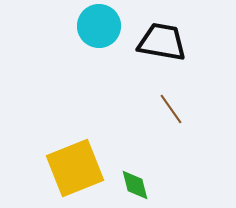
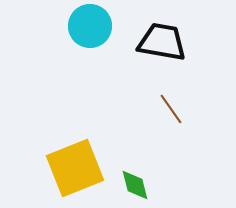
cyan circle: moved 9 px left
